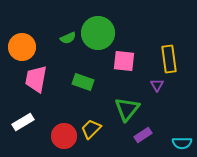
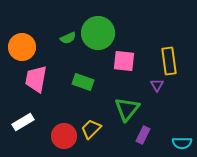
yellow rectangle: moved 2 px down
purple rectangle: rotated 30 degrees counterclockwise
